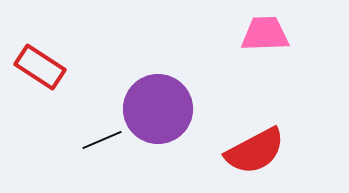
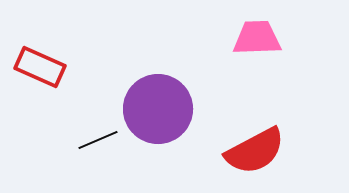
pink trapezoid: moved 8 px left, 4 px down
red rectangle: rotated 9 degrees counterclockwise
black line: moved 4 px left
